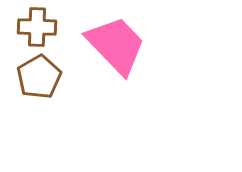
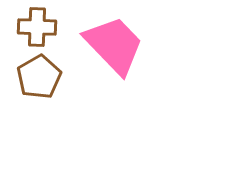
pink trapezoid: moved 2 px left
